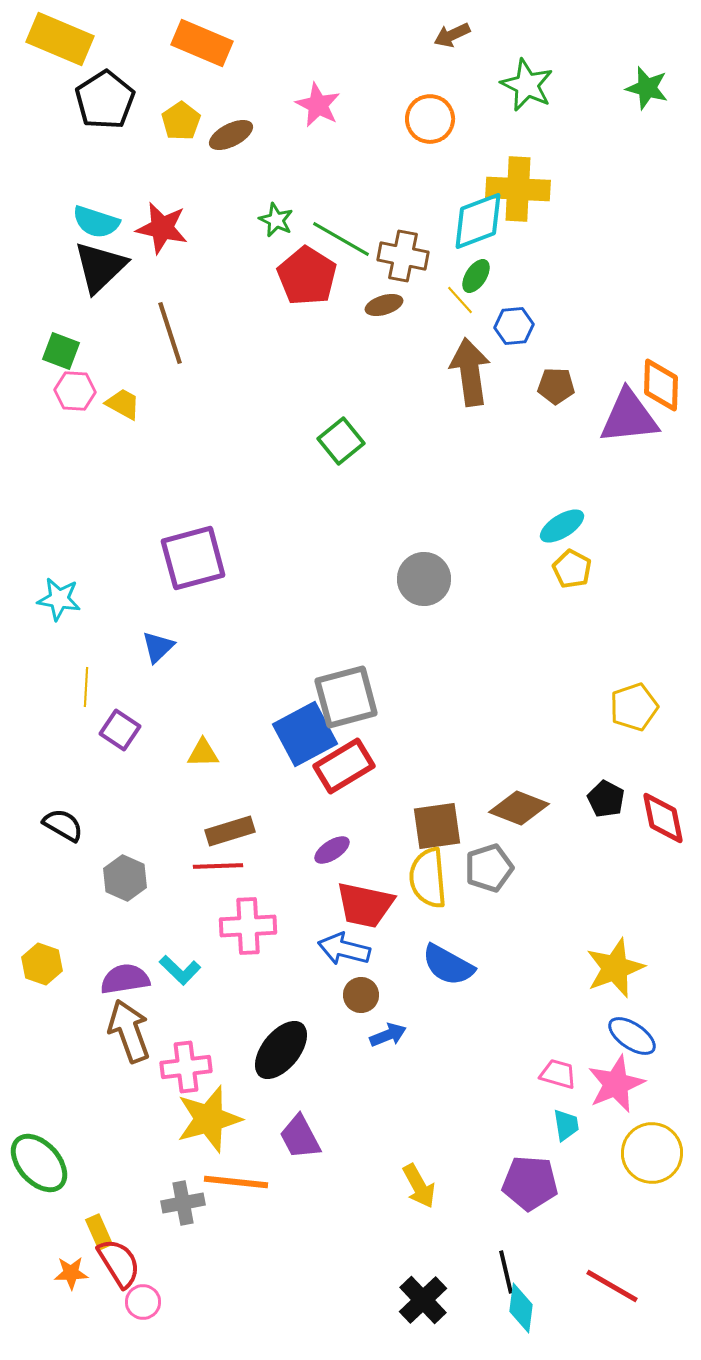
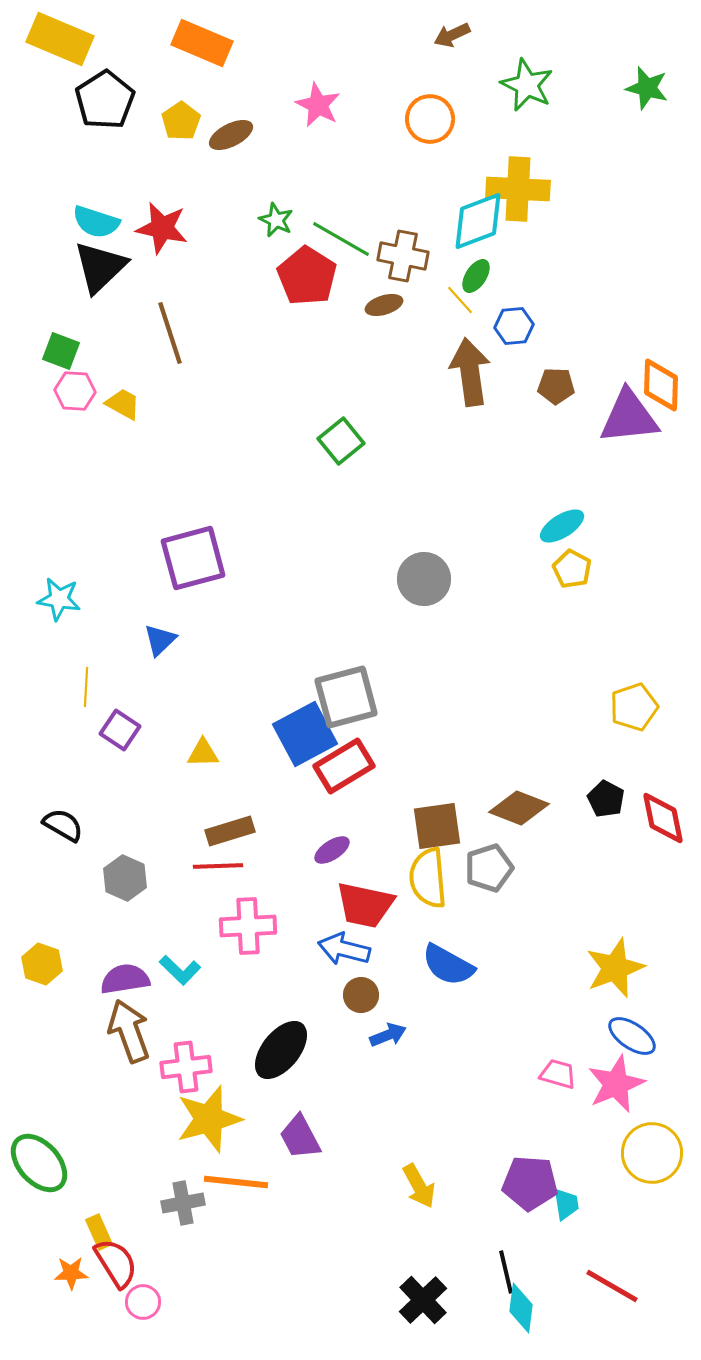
blue triangle at (158, 647): moved 2 px right, 7 px up
cyan trapezoid at (566, 1125): moved 79 px down
red semicircle at (119, 1263): moved 3 px left
